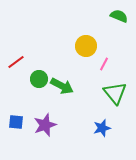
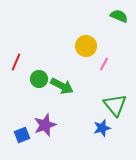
red line: rotated 30 degrees counterclockwise
green triangle: moved 12 px down
blue square: moved 6 px right, 13 px down; rotated 28 degrees counterclockwise
